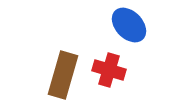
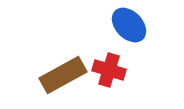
brown rectangle: rotated 45 degrees clockwise
